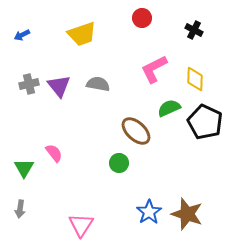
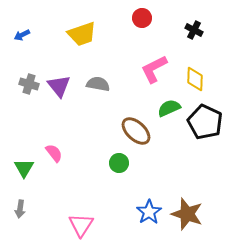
gray cross: rotated 30 degrees clockwise
